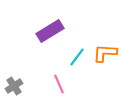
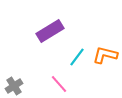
orange L-shape: moved 2 px down; rotated 10 degrees clockwise
pink line: rotated 18 degrees counterclockwise
